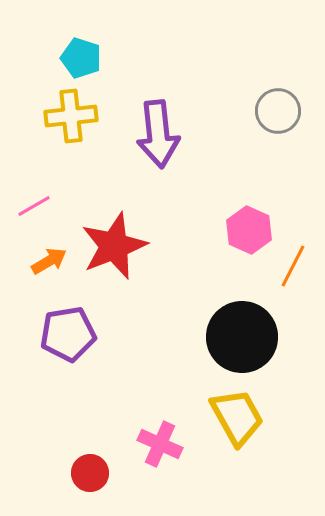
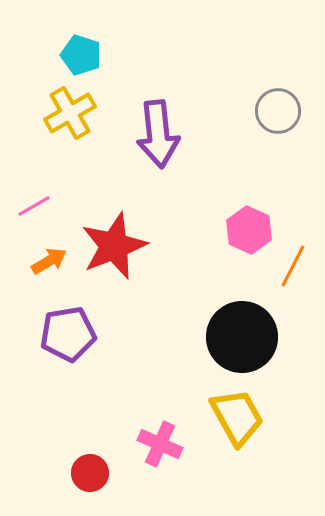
cyan pentagon: moved 3 px up
yellow cross: moved 1 px left, 3 px up; rotated 24 degrees counterclockwise
